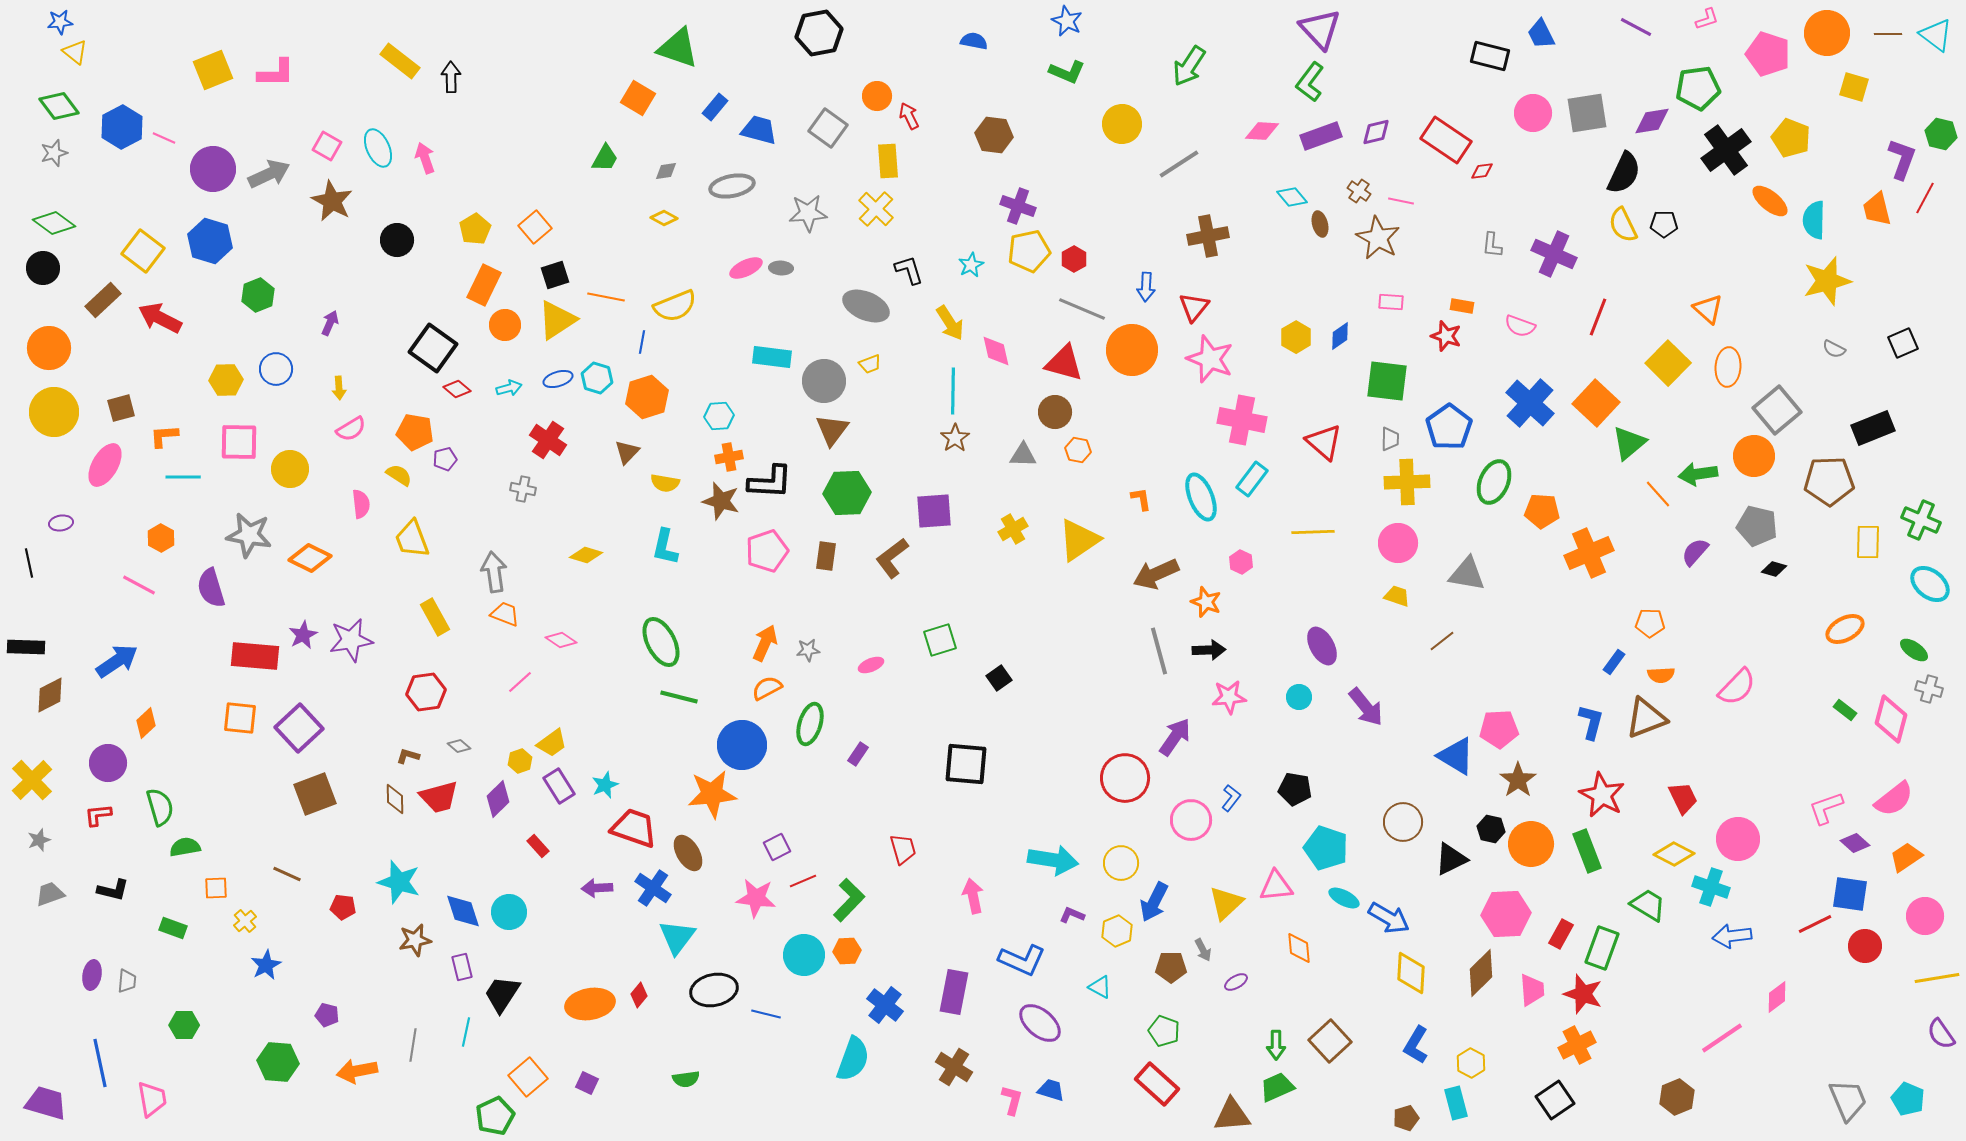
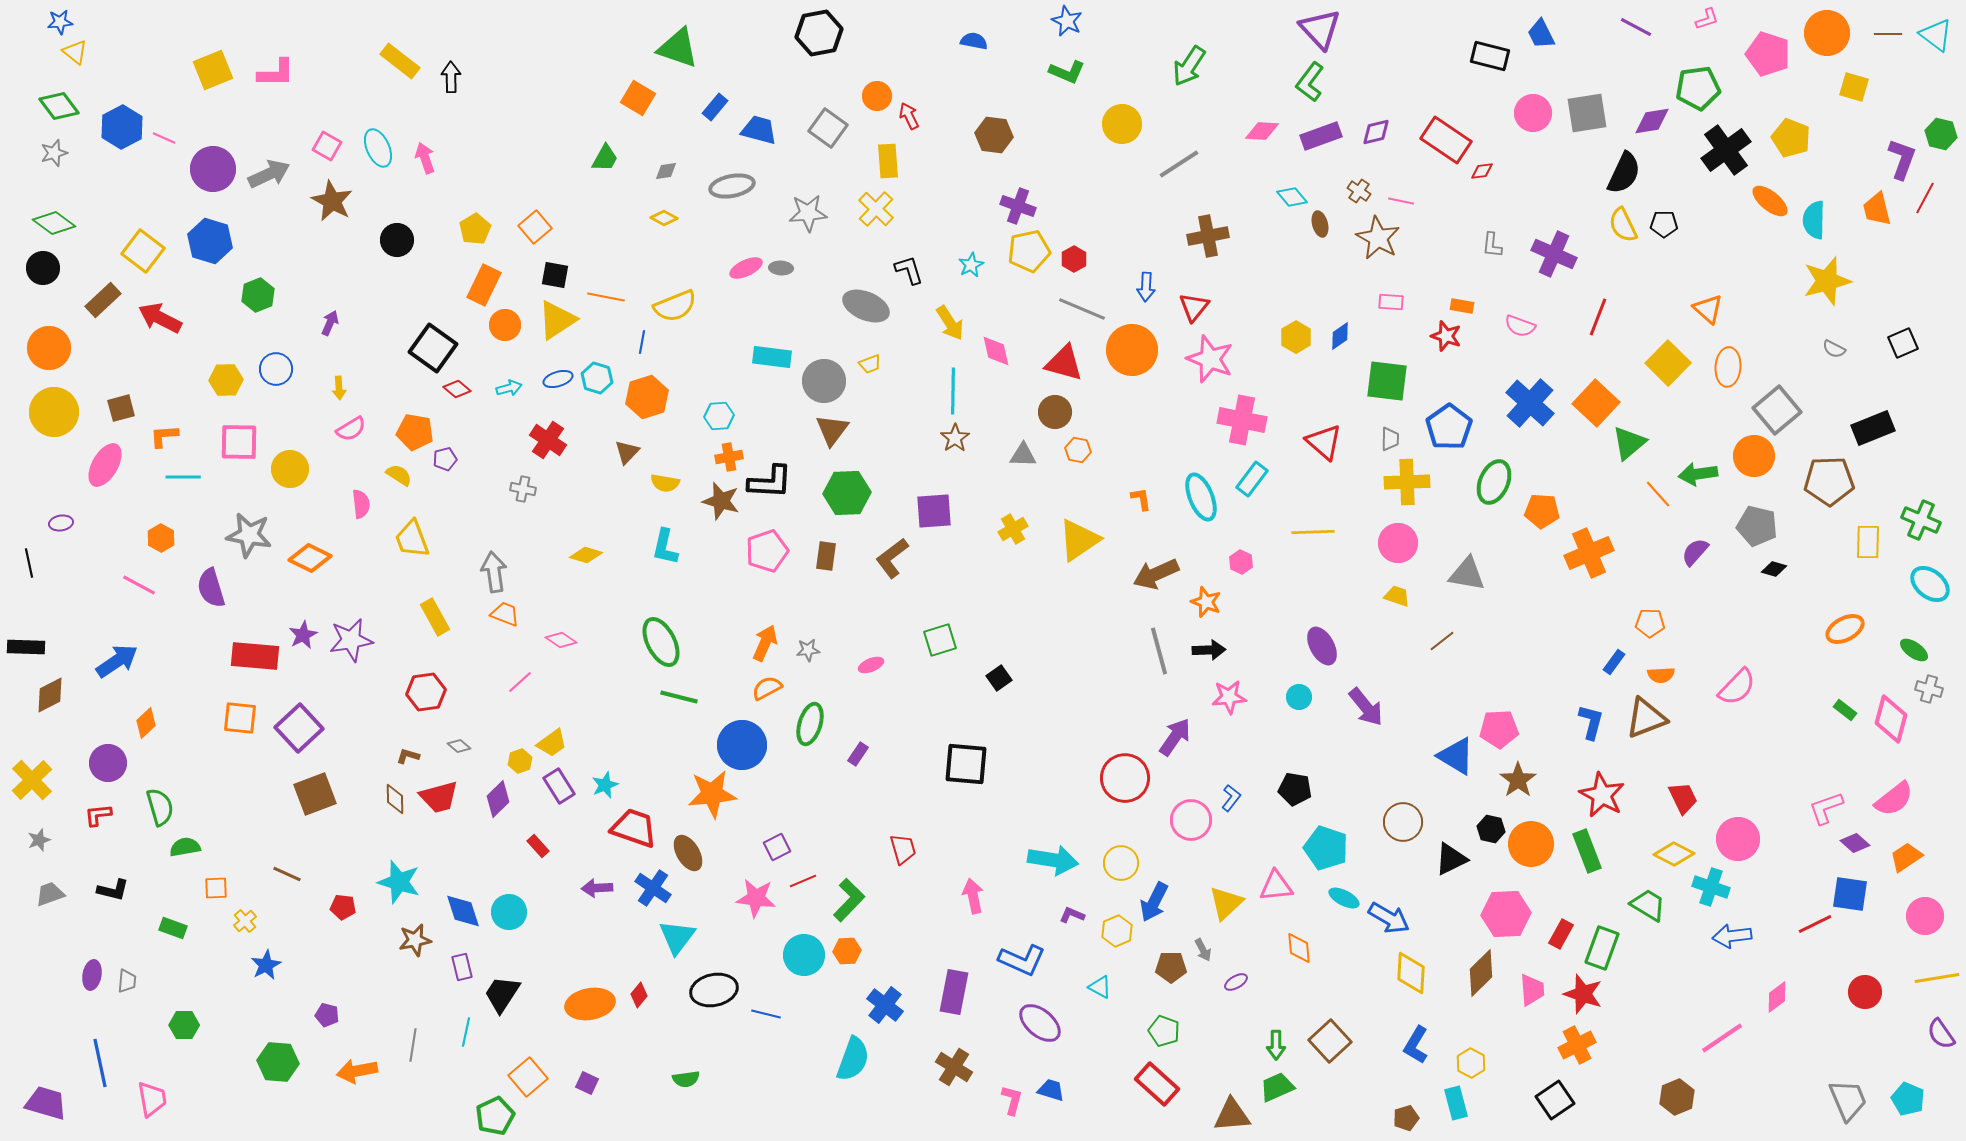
black square at (555, 275): rotated 28 degrees clockwise
red circle at (1865, 946): moved 46 px down
